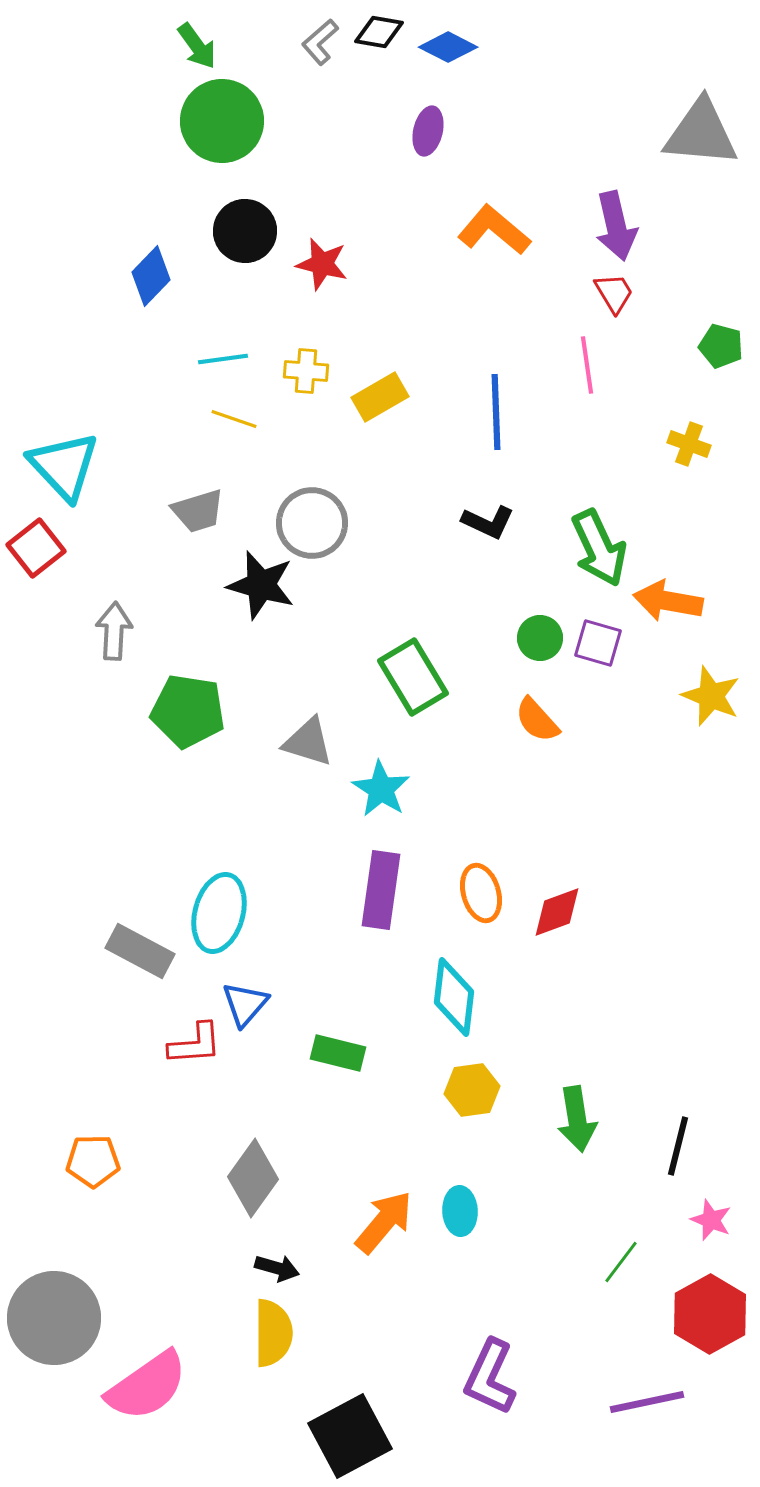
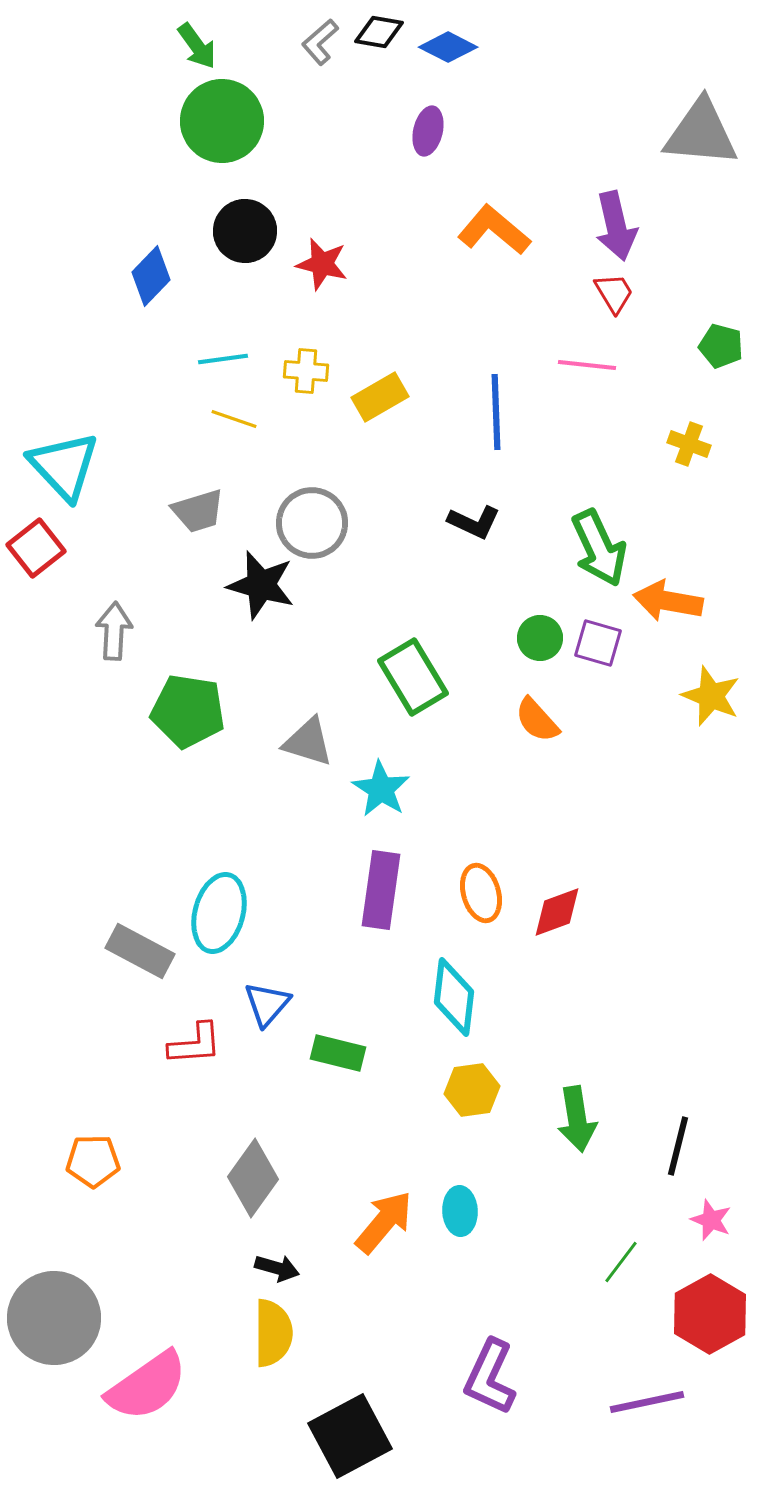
pink line at (587, 365): rotated 76 degrees counterclockwise
black L-shape at (488, 522): moved 14 px left
blue triangle at (245, 1004): moved 22 px right
